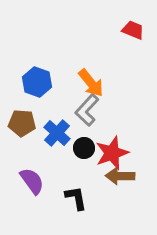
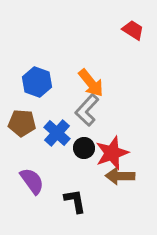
red trapezoid: rotated 10 degrees clockwise
black L-shape: moved 1 px left, 3 px down
